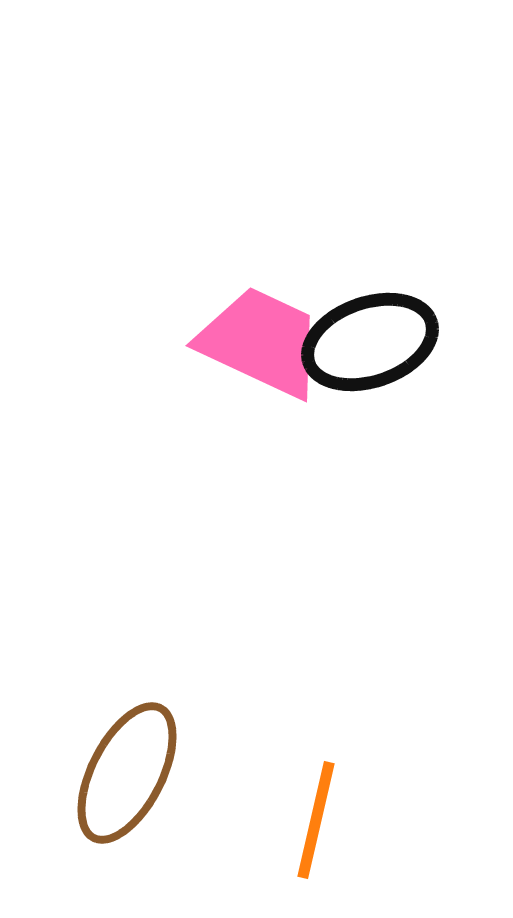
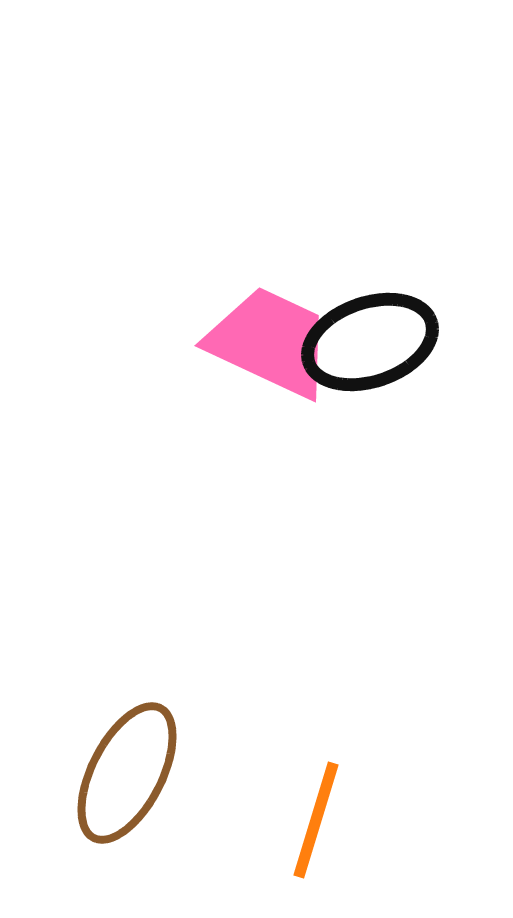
pink trapezoid: moved 9 px right
orange line: rotated 4 degrees clockwise
